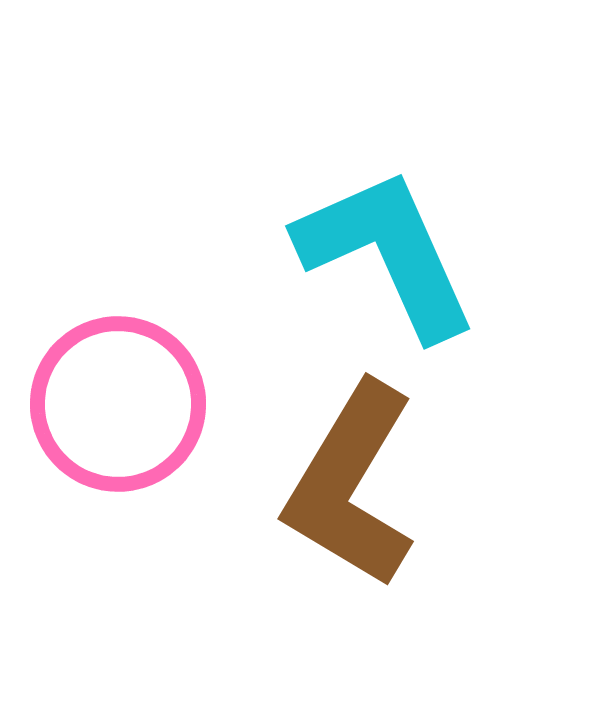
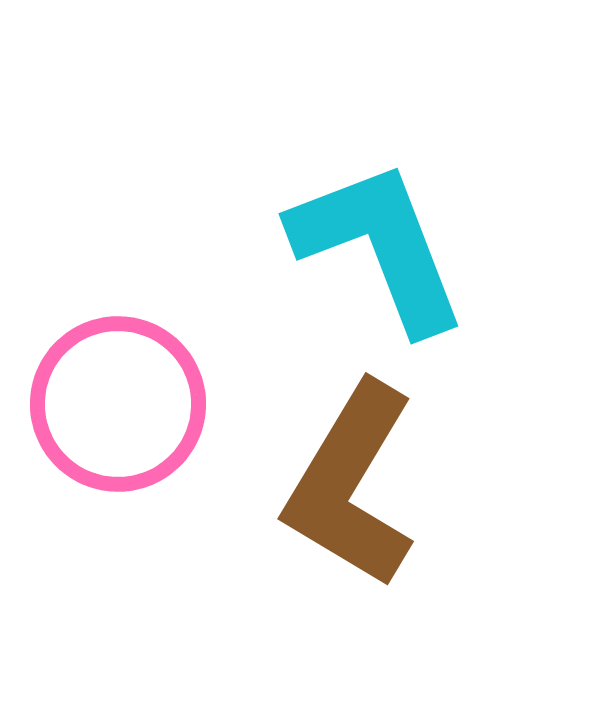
cyan L-shape: moved 8 px left, 7 px up; rotated 3 degrees clockwise
